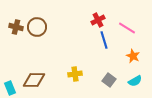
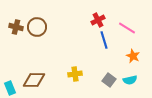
cyan semicircle: moved 5 px left, 1 px up; rotated 16 degrees clockwise
